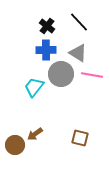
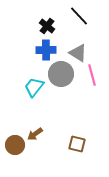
black line: moved 6 px up
pink line: rotated 65 degrees clockwise
brown square: moved 3 px left, 6 px down
